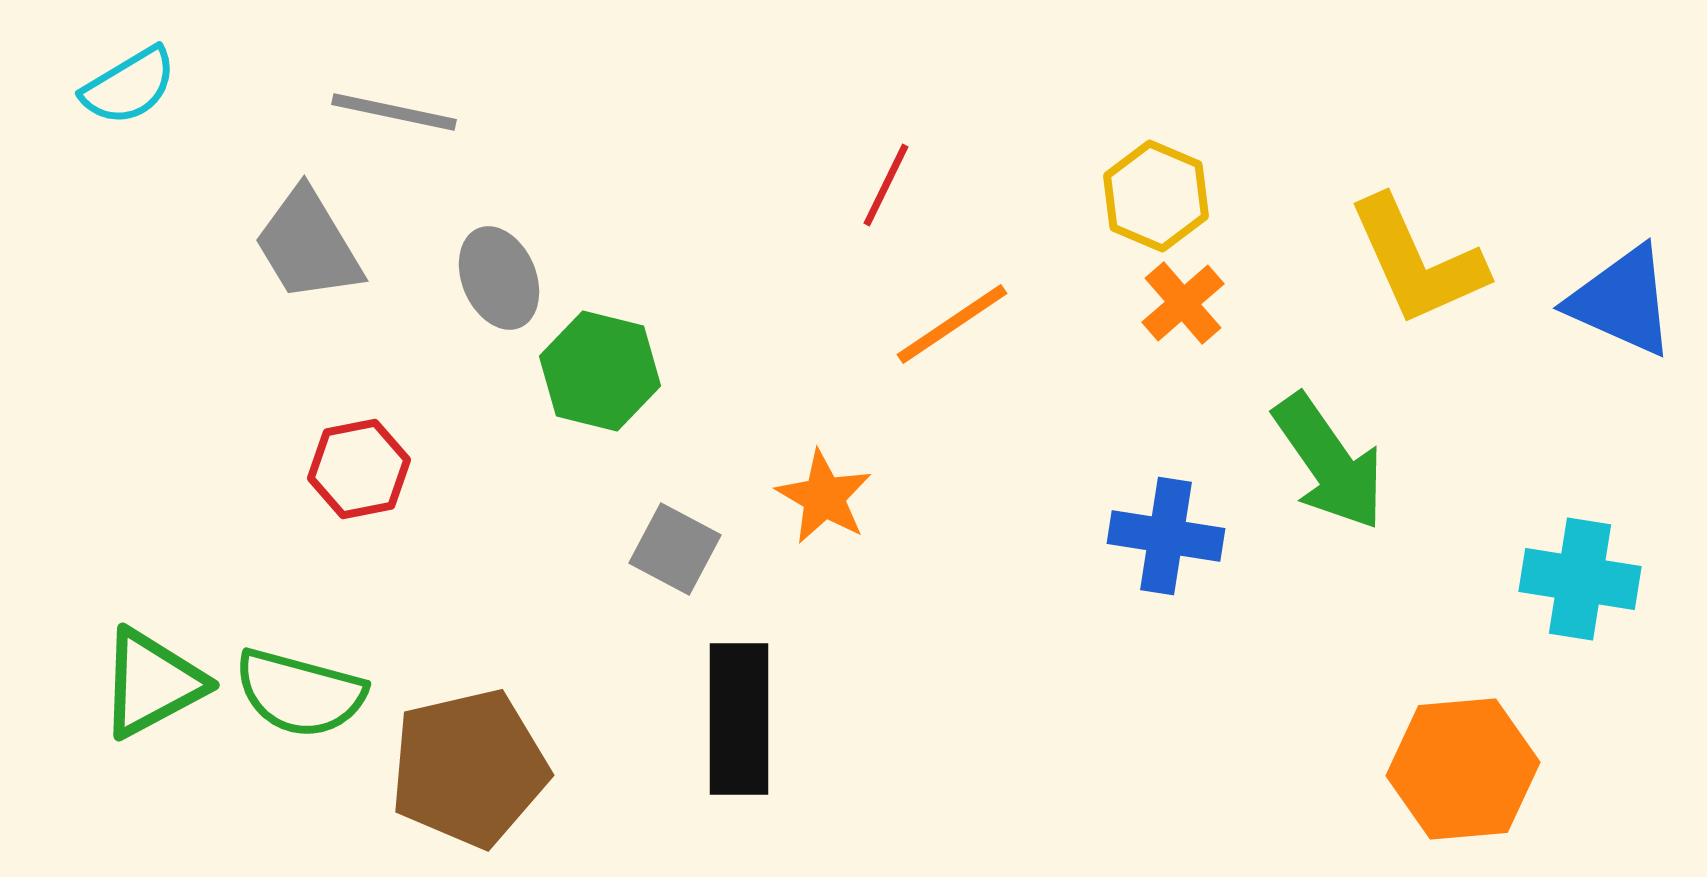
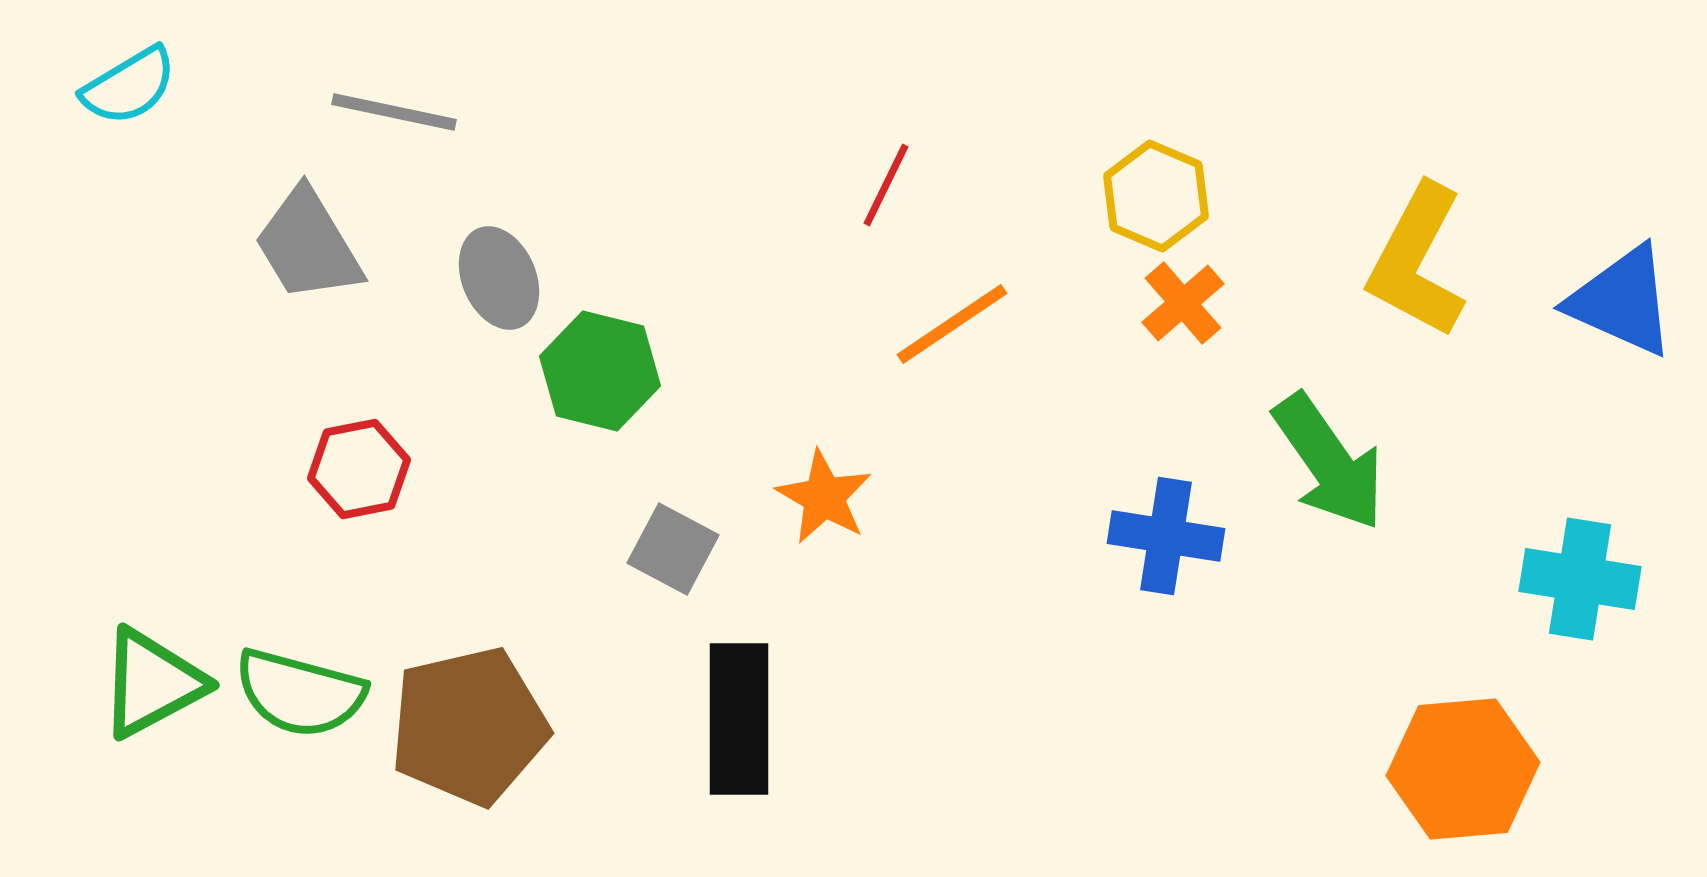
yellow L-shape: rotated 52 degrees clockwise
gray square: moved 2 px left
brown pentagon: moved 42 px up
